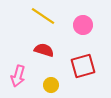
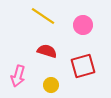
red semicircle: moved 3 px right, 1 px down
